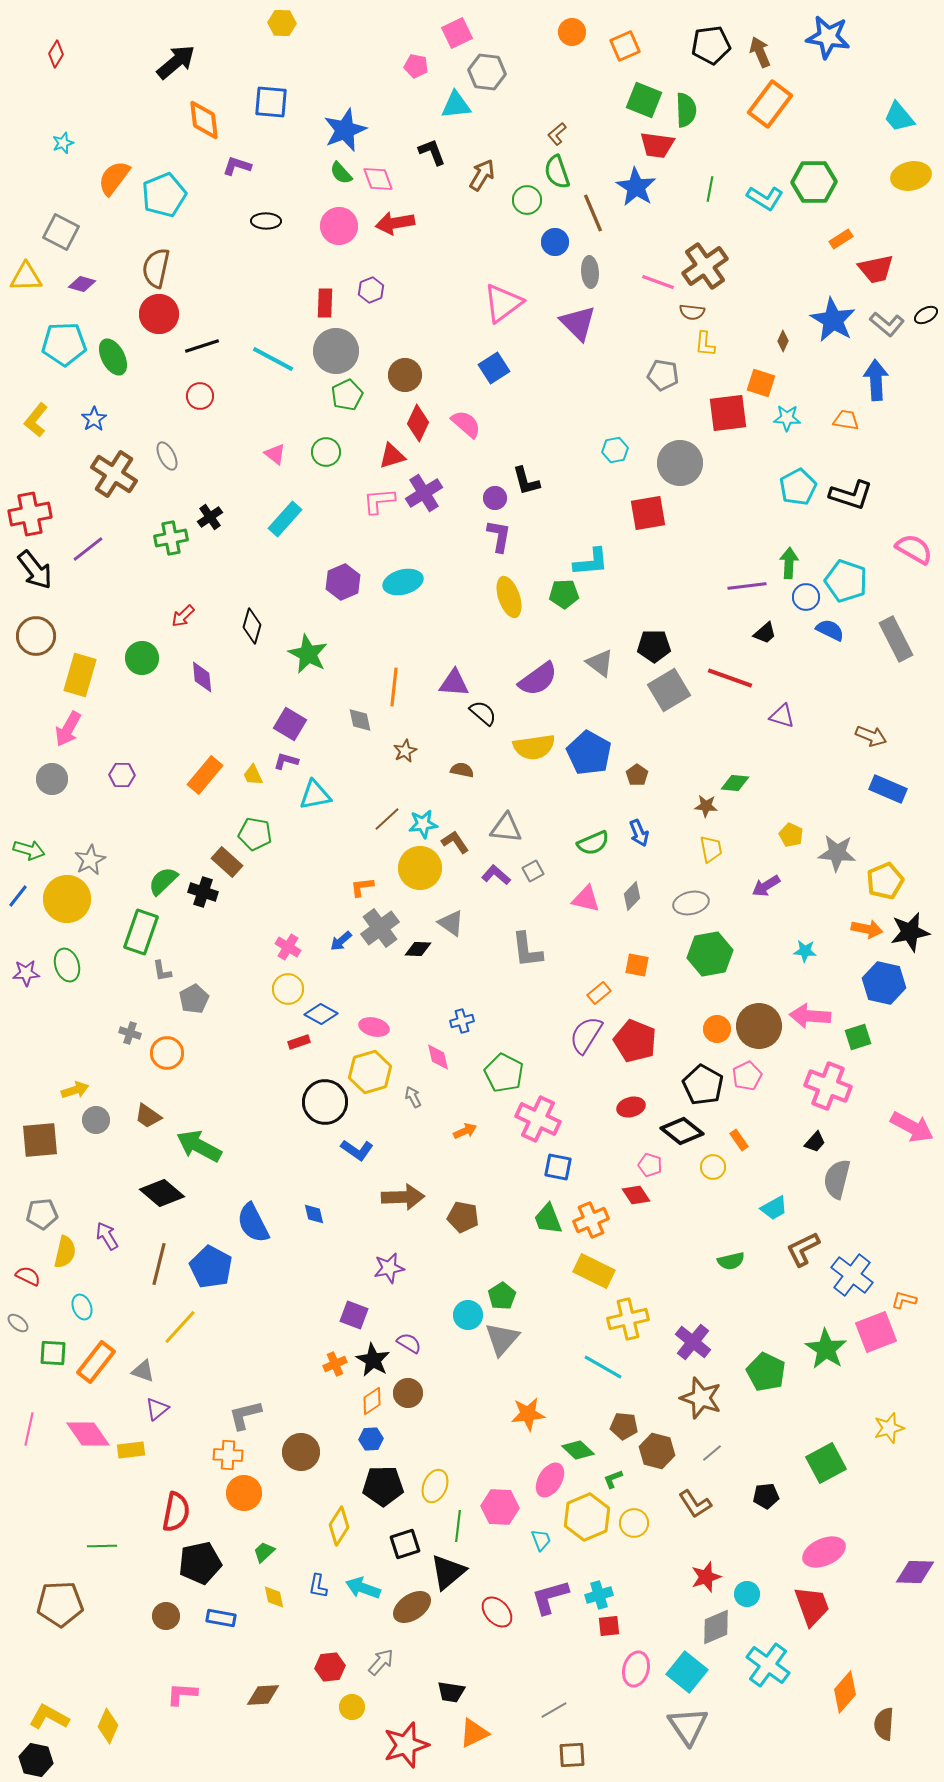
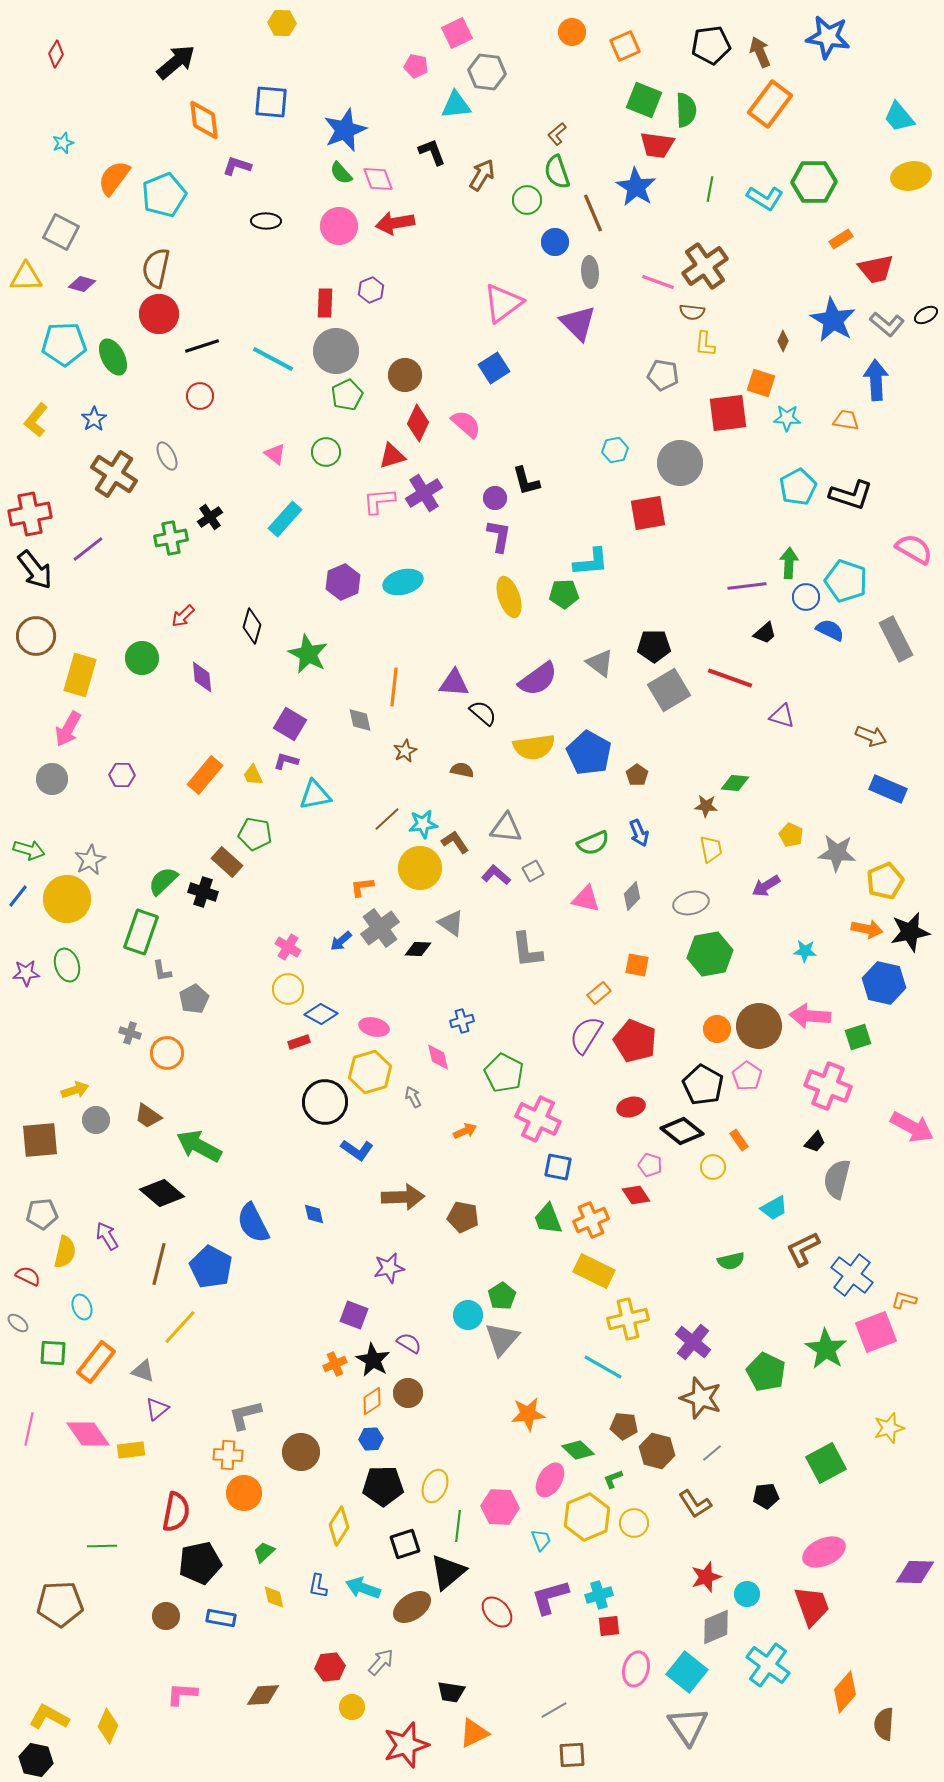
pink pentagon at (747, 1076): rotated 12 degrees counterclockwise
